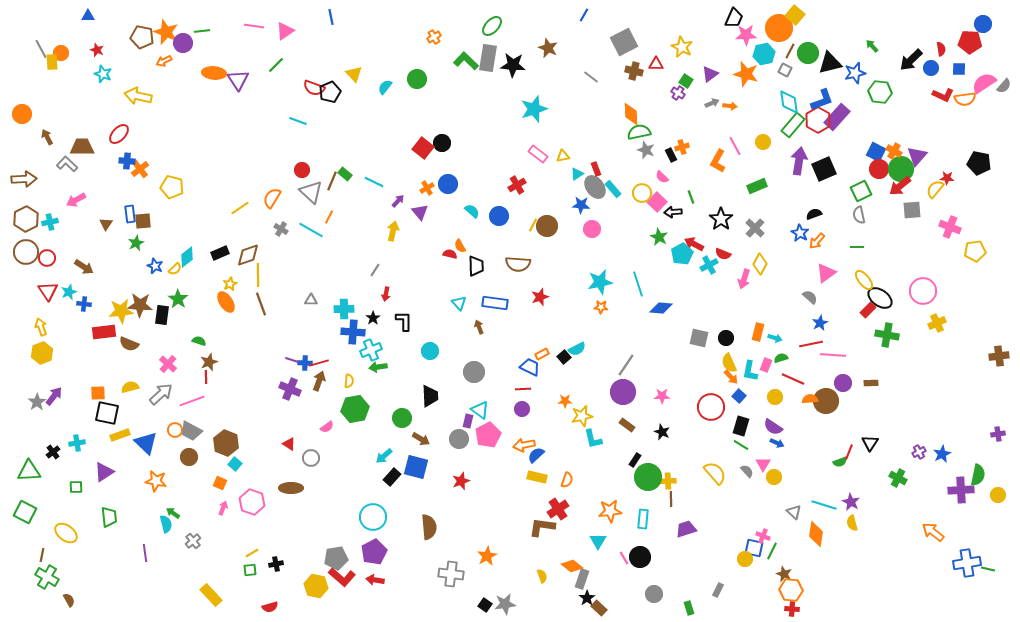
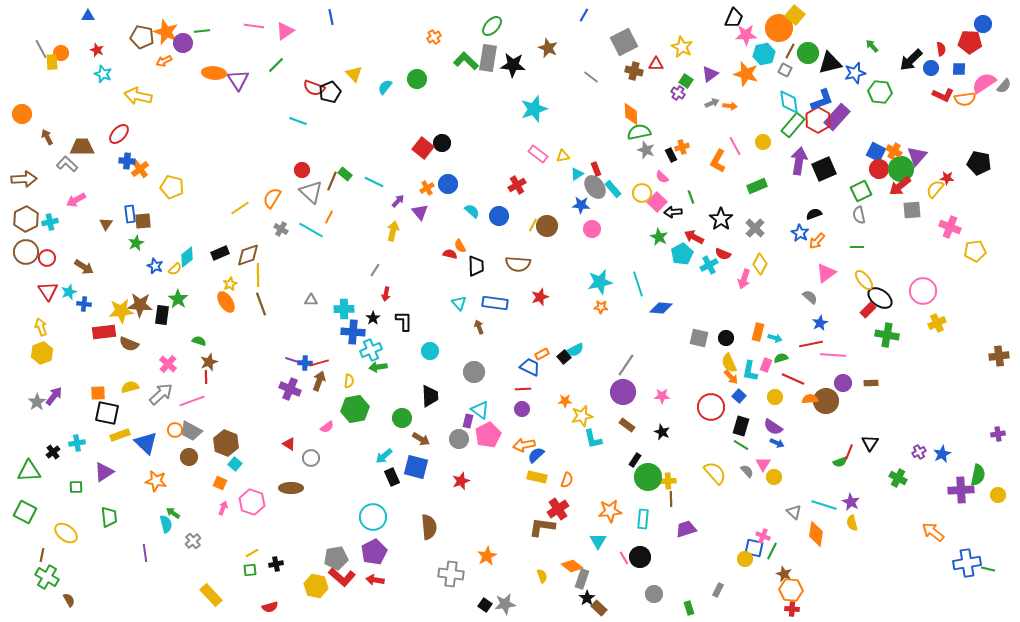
red arrow at (694, 244): moved 7 px up
cyan semicircle at (577, 349): moved 2 px left, 1 px down
black rectangle at (392, 477): rotated 66 degrees counterclockwise
